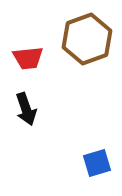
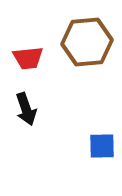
brown hexagon: moved 3 px down; rotated 15 degrees clockwise
blue square: moved 5 px right, 17 px up; rotated 16 degrees clockwise
